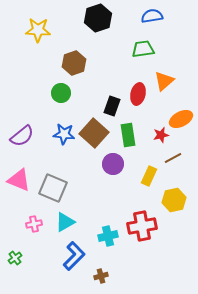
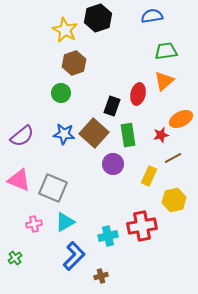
yellow star: moved 27 px right; rotated 25 degrees clockwise
green trapezoid: moved 23 px right, 2 px down
